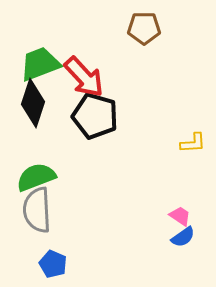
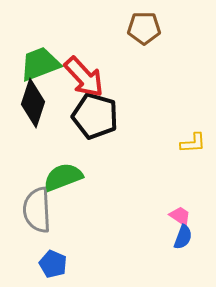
green semicircle: moved 27 px right
blue semicircle: rotated 35 degrees counterclockwise
